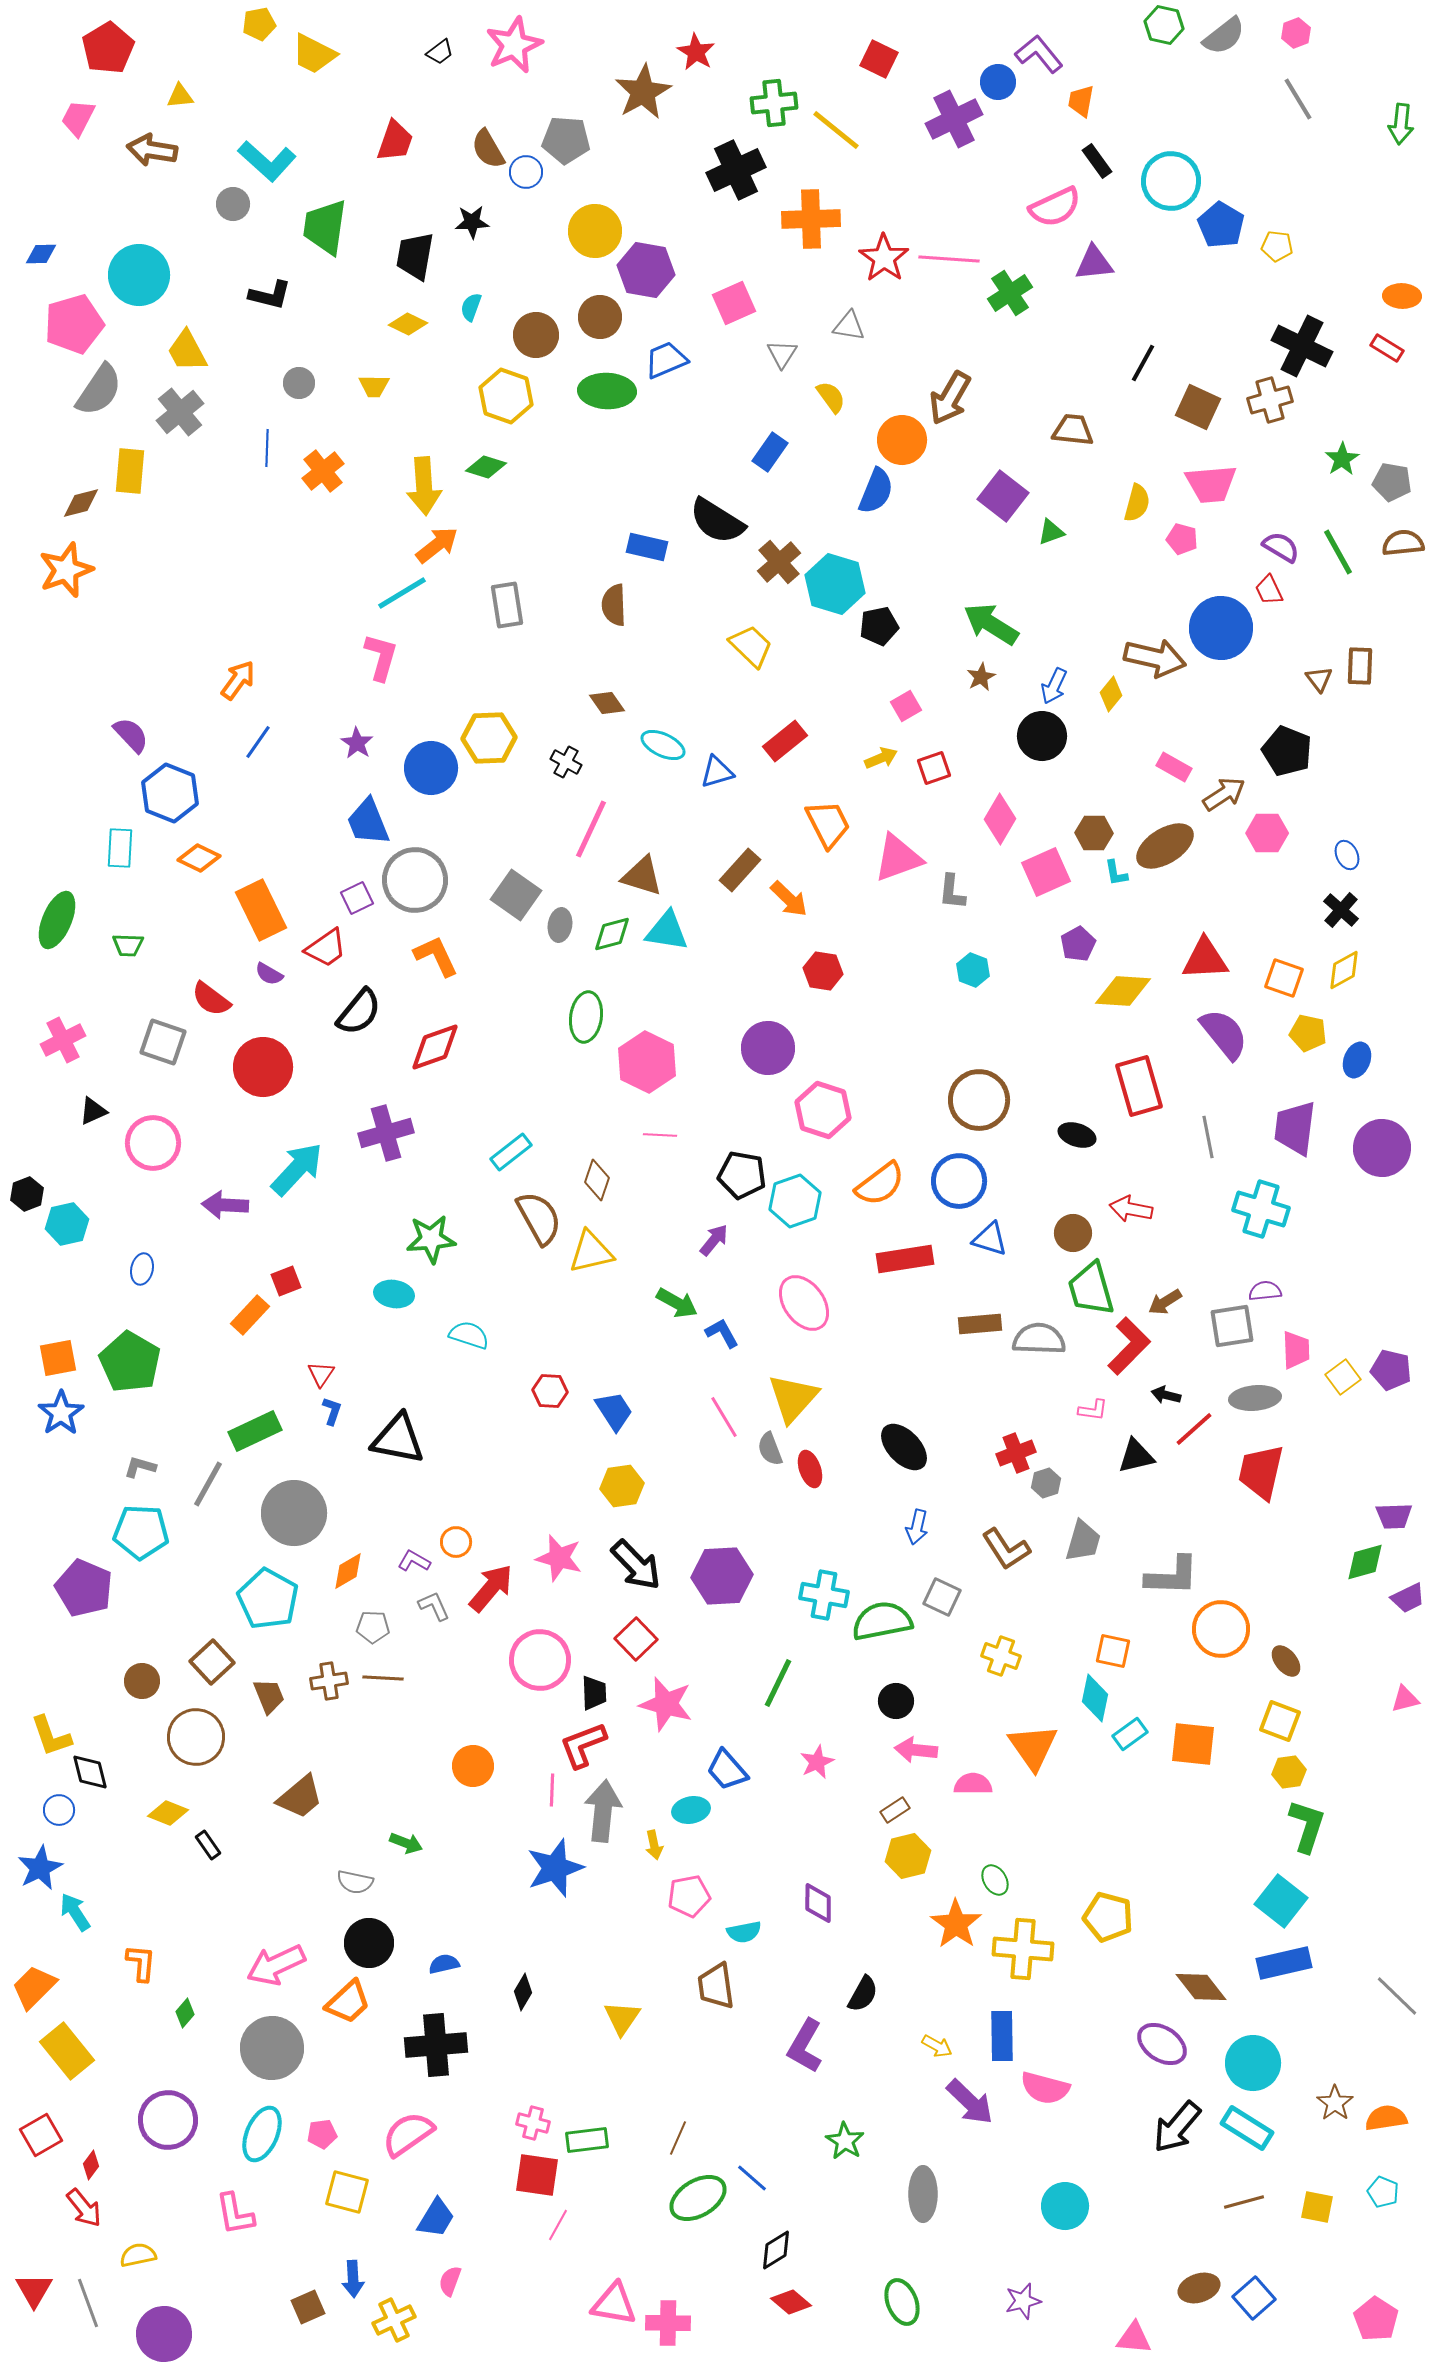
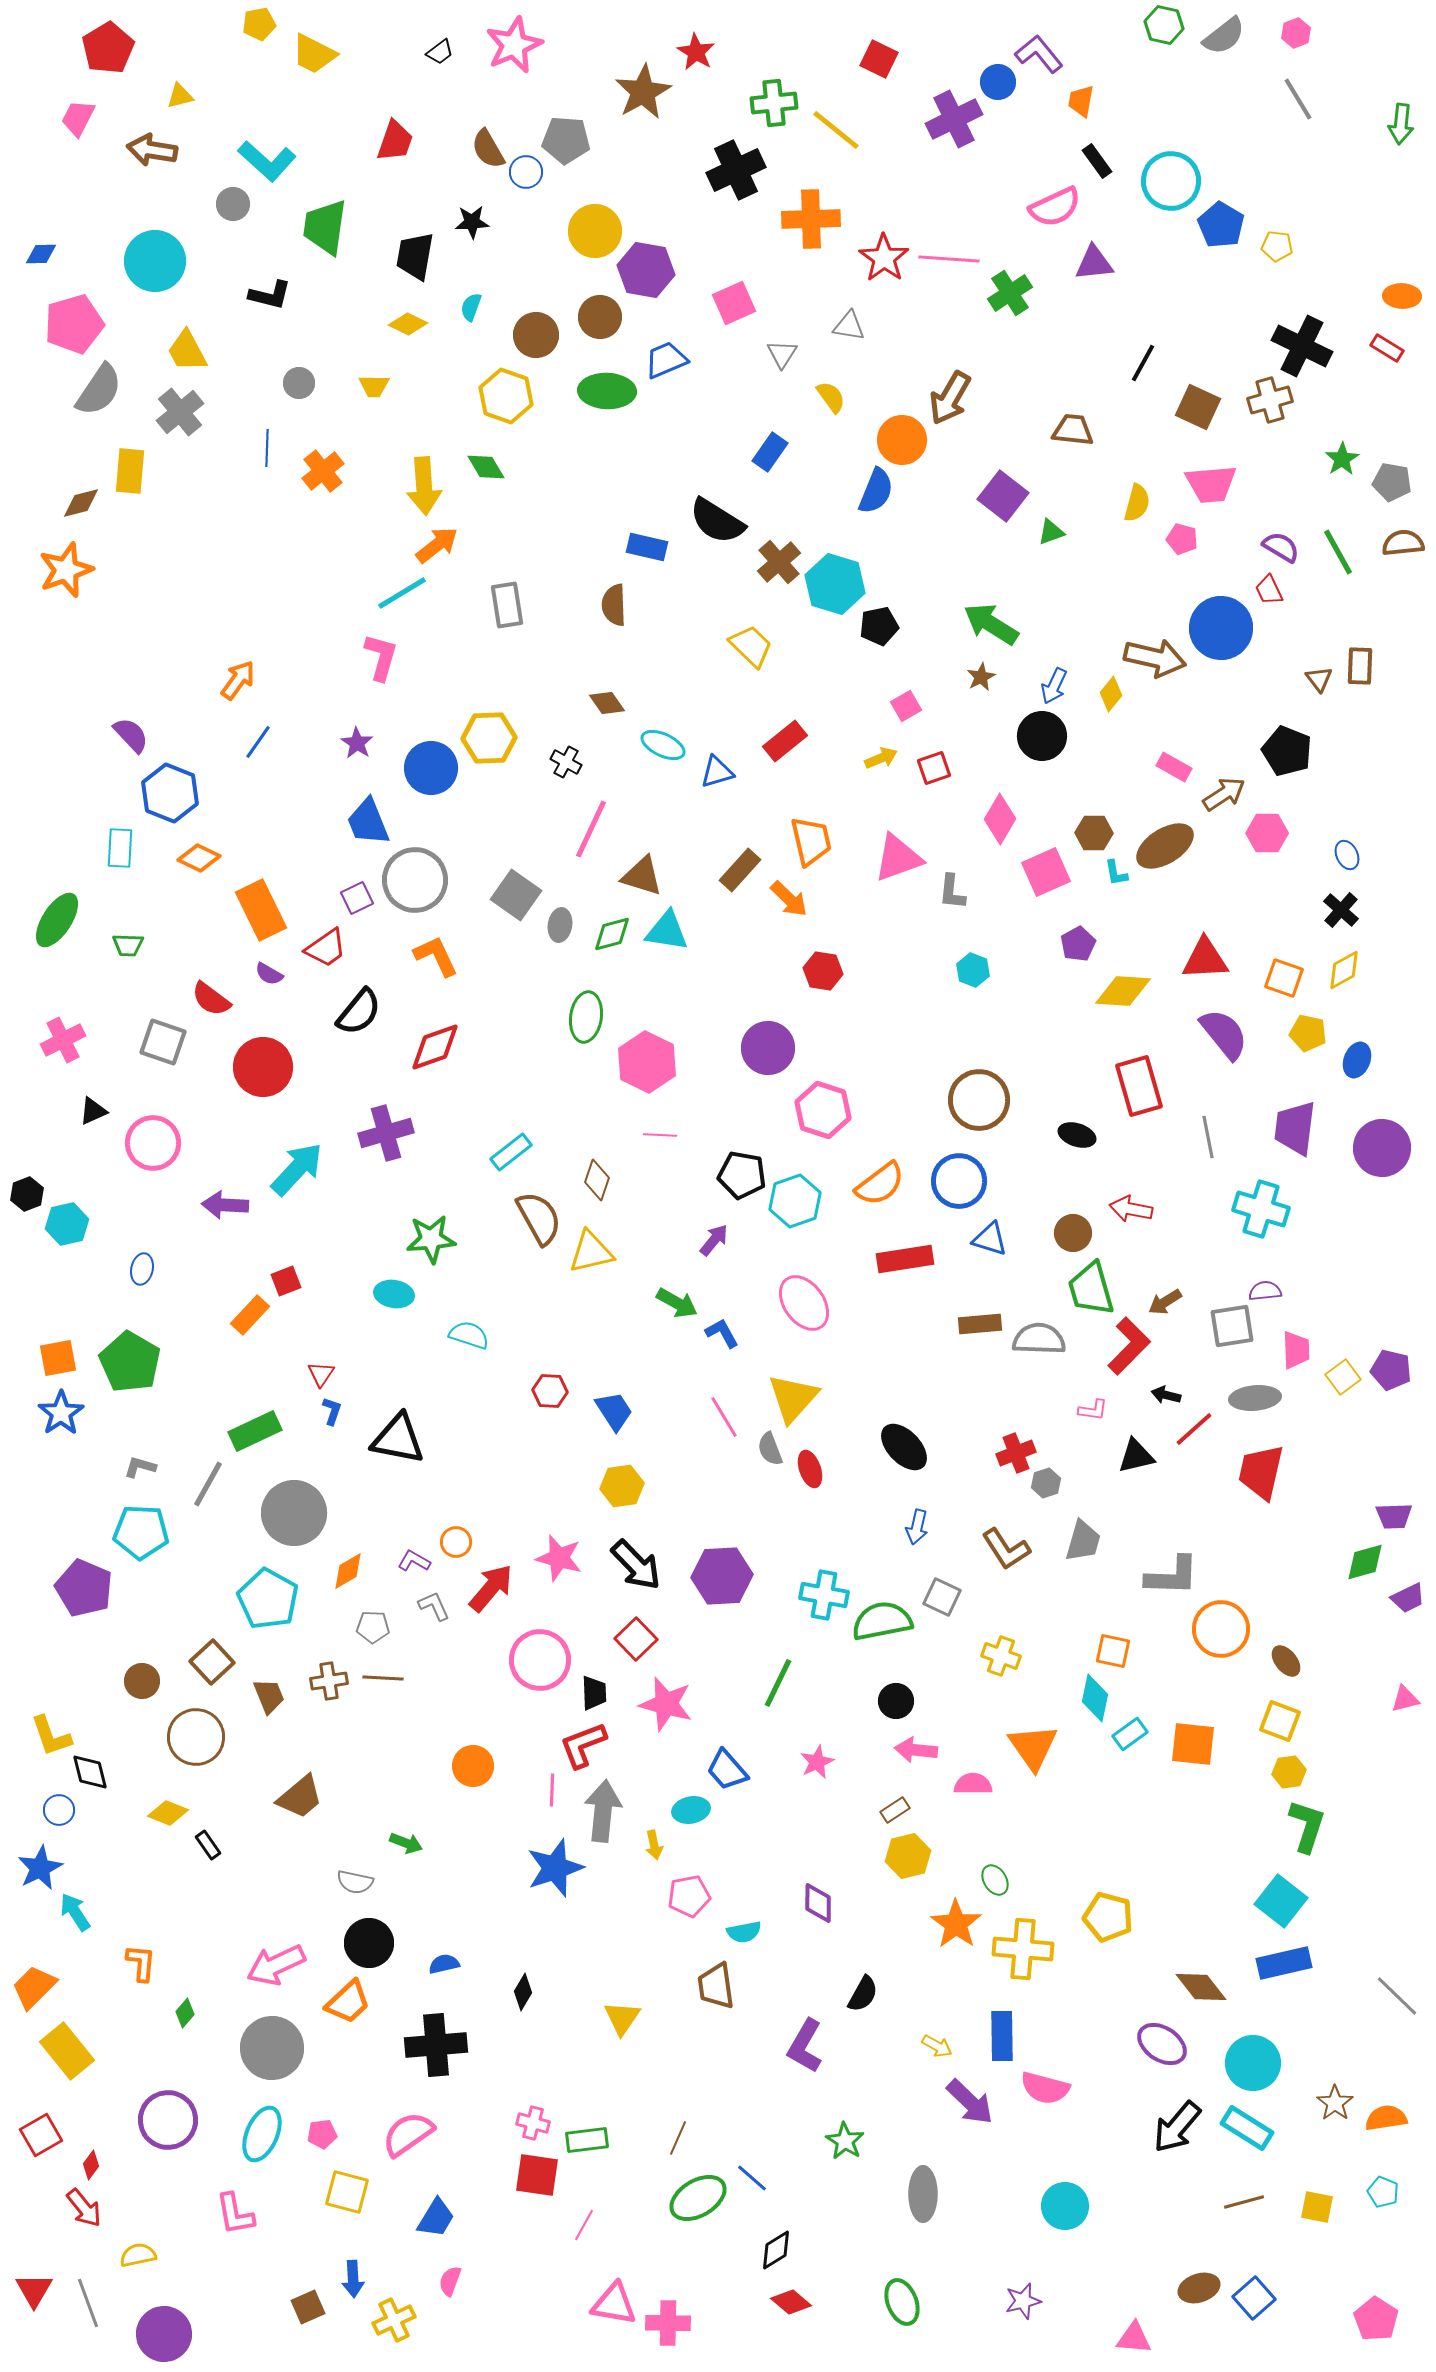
yellow triangle at (180, 96): rotated 8 degrees counterclockwise
cyan circle at (139, 275): moved 16 px right, 14 px up
green diamond at (486, 467): rotated 42 degrees clockwise
orange trapezoid at (828, 824): moved 17 px left, 17 px down; rotated 14 degrees clockwise
green ellipse at (57, 920): rotated 10 degrees clockwise
pink line at (558, 2225): moved 26 px right
